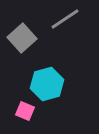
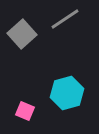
gray square: moved 4 px up
cyan hexagon: moved 20 px right, 9 px down
